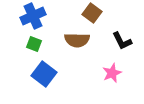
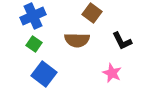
green square: rotated 14 degrees clockwise
pink star: rotated 24 degrees counterclockwise
